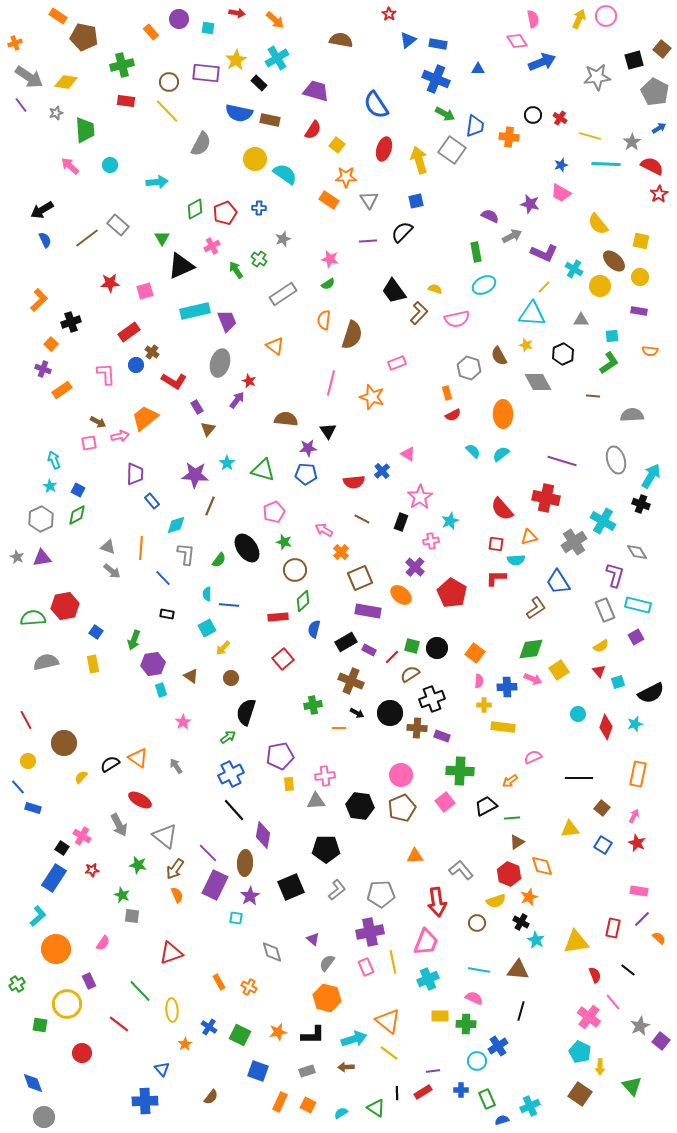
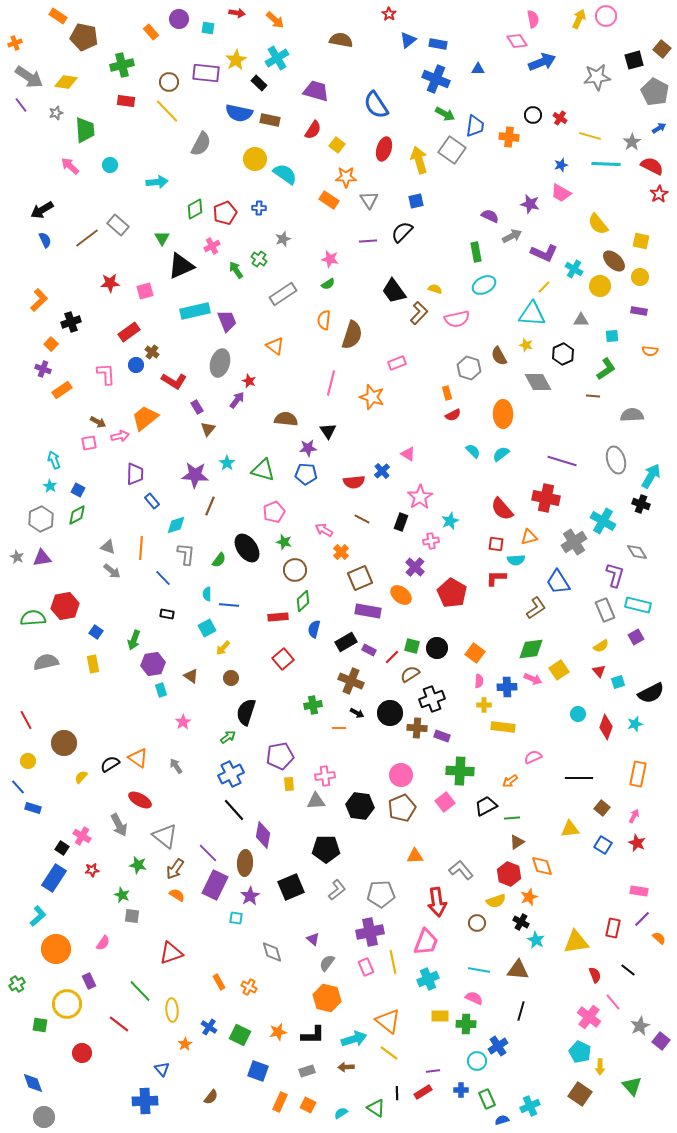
green L-shape at (609, 363): moved 3 px left, 6 px down
orange semicircle at (177, 895): rotated 35 degrees counterclockwise
